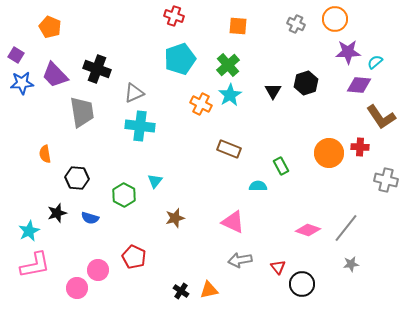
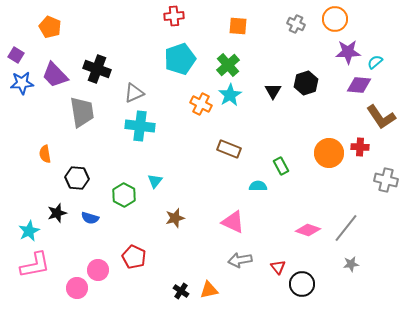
red cross at (174, 16): rotated 24 degrees counterclockwise
